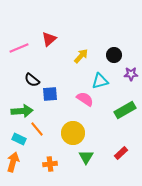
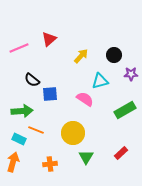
orange line: moved 1 px left, 1 px down; rotated 28 degrees counterclockwise
